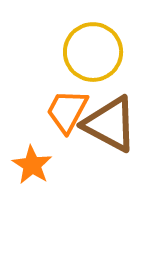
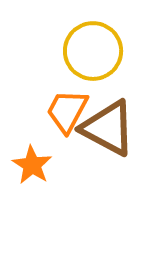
yellow circle: moved 1 px up
brown triangle: moved 2 px left, 4 px down
